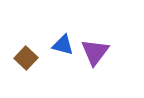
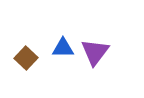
blue triangle: moved 3 px down; rotated 15 degrees counterclockwise
